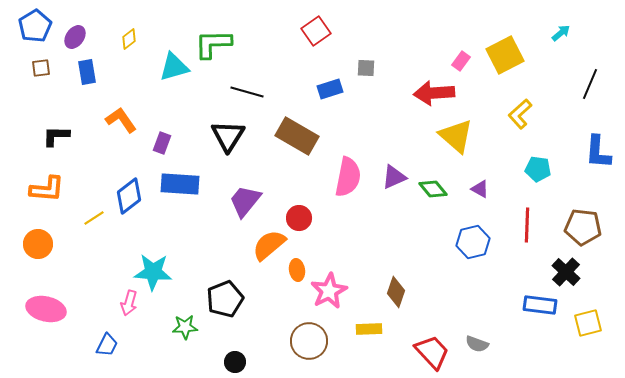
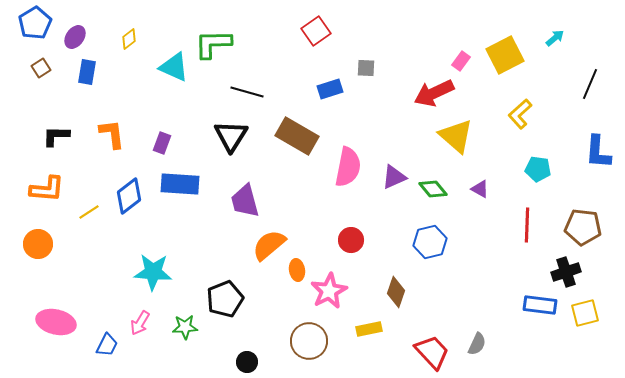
blue pentagon at (35, 26): moved 3 px up
cyan arrow at (561, 33): moved 6 px left, 5 px down
cyan triangle at (174, 67): rotated 40 degrees clockwise
brown square at (41, 68): rotated 24 degrees counterclockwise
blue rectangle at (87, 72): rotated 20 degrees clockwise
red arrow at (434, 93): rotated 21 degrees counterclockwise
orange L-shape at (121, 120): moved 9 px left, 14 px down; rotated 28 degrees clockwise
black triangle at (228, 136): moved 3 px right
pink semicircle at (348, 177): moved 10 px up
purple trapezoid at (245, 201): rotated 54 degrees counterclockwise
yellow line at (94, 218): moved 5 px left, 6 px up
red circle at (299, 218): moved 52 px right, 22 px down
blue hexagon at (473, 242): moved 43 px left
black cross at (566, 272): rotated 28 degrees clockwise
pink arrow at (129, 303): moved 11 px right, 20 px down; rotated 15 degrees clockwise
pink ellipse at (46, 309): moved 10 px right, 13 px down
yellow square at (588, 323): moved 3 px left, 10 px up
yellow rectangle at (369, 329): rotated 10 degrees counterclockwise
gray semicircle at (477, 344): rotated 85 degrees counterclockwise
black circle at (235, 362): moved 12 px right
